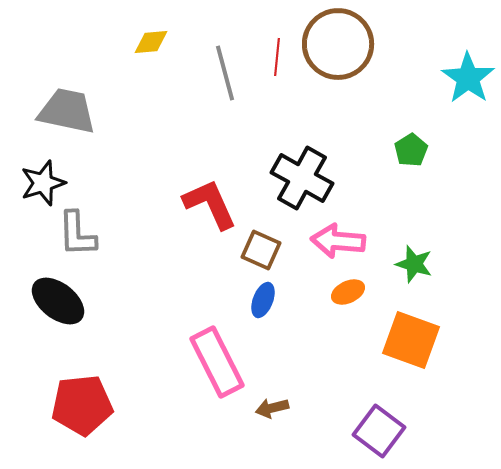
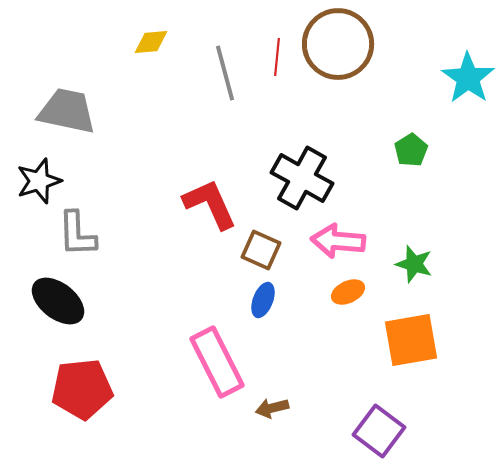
black star: moved 4 px left, 2 px up
orange square: rotated 30 degrees counterclockwise
red pentagon: moved 16 px up
